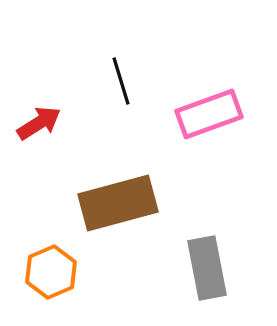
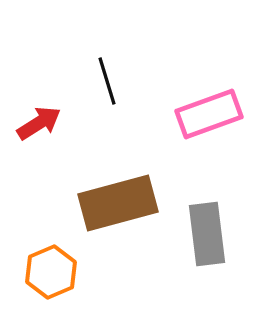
black line: moved 14 px left
gray rectangle: moved 34 px up; rotated 4 degrees clockwise
